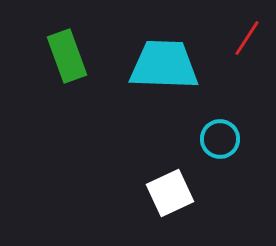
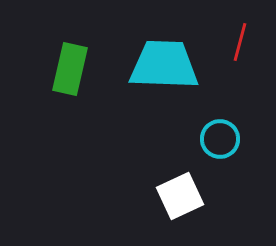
red line: moved 7 px left, 4 px down; rotated 18 degrees counterclockwise
green rectangle: moved 3 px right, 13 px down; rotated 33 degrees clockwise
white square: moved 10 px right, 3 px down
